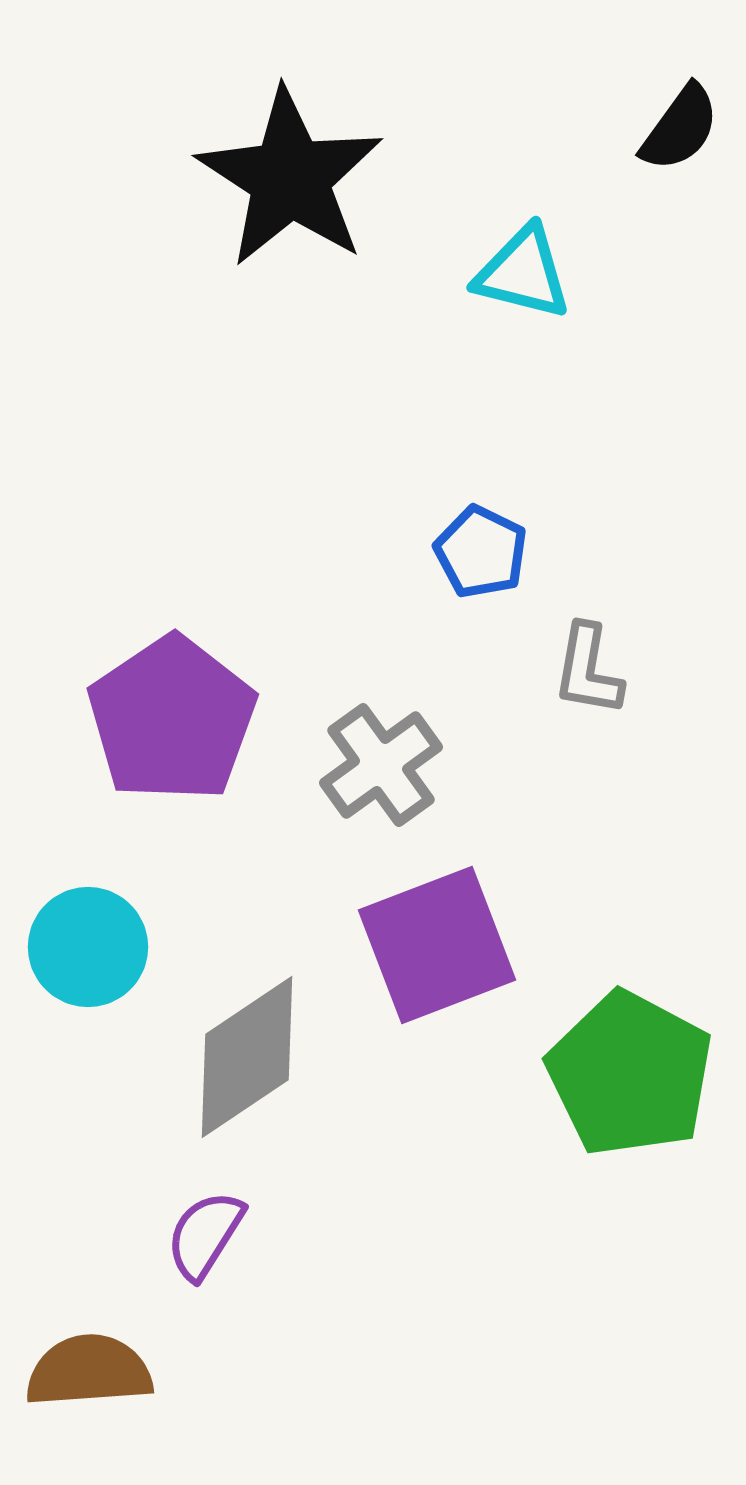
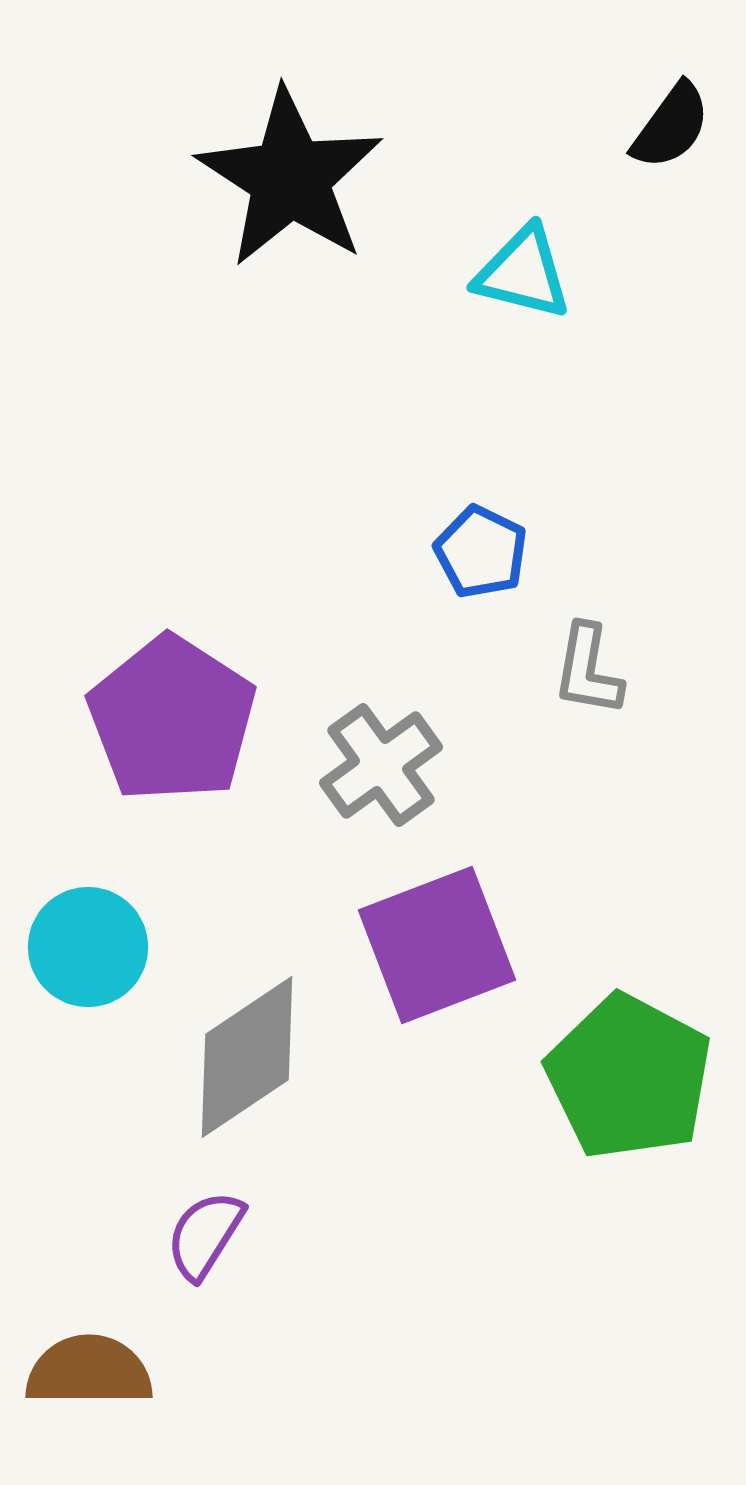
black semicircle: moved 9 px left, 2 px up
purple pentagon: rotated 5 degrees counterclockwise
green pentagon: moved 1 px left, 3 px down
brown semicircle: rotated 4 degrees clockwise
